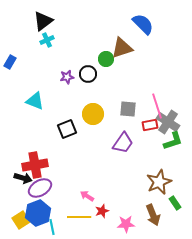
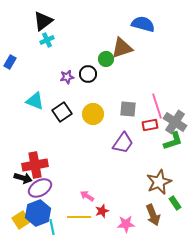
blue semicircle: rotated 30 degrees counterclockwise
gray cross: moved 7 px right
black square: moved 5 px left, 17 px up; rotated 12 degrees counterclockwise
